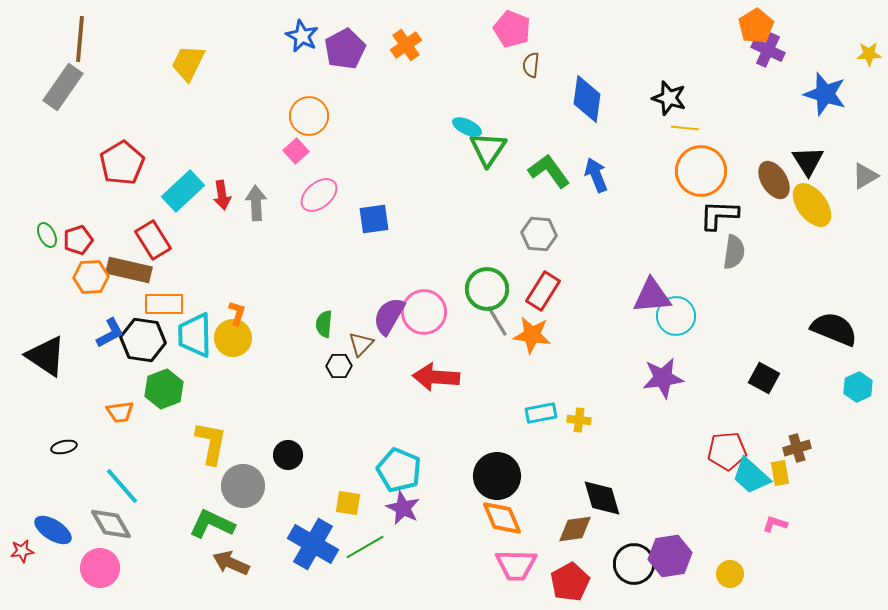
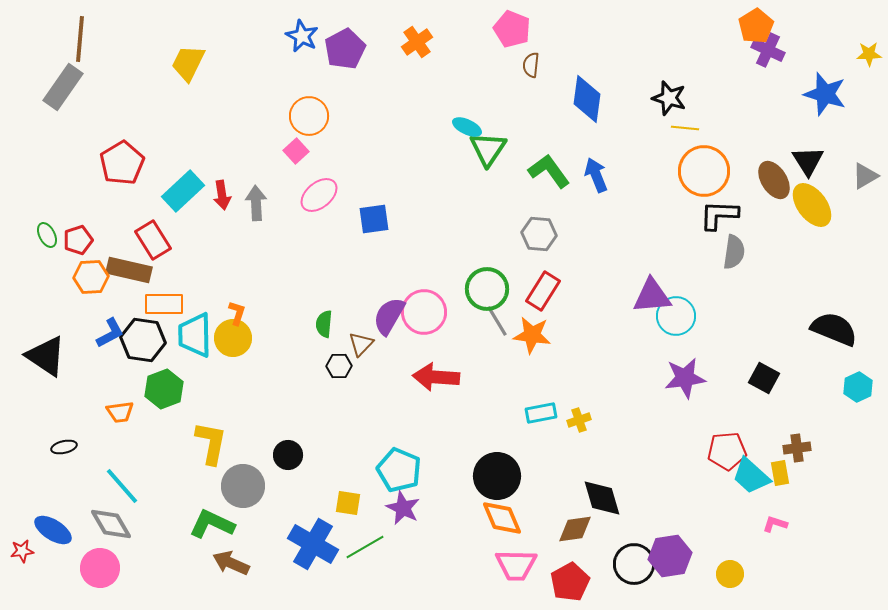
orange cross at (406, 45): moved 11 px right, 3 px up
orange circle at (701, 171): moved 3 px right
purple star at (663, 378): moved 22 px right
yellow cross at (579, 420): rotated 25 degrees counterclockwise
brown cross at (797, 448): rotated 8 degrees clockwise
